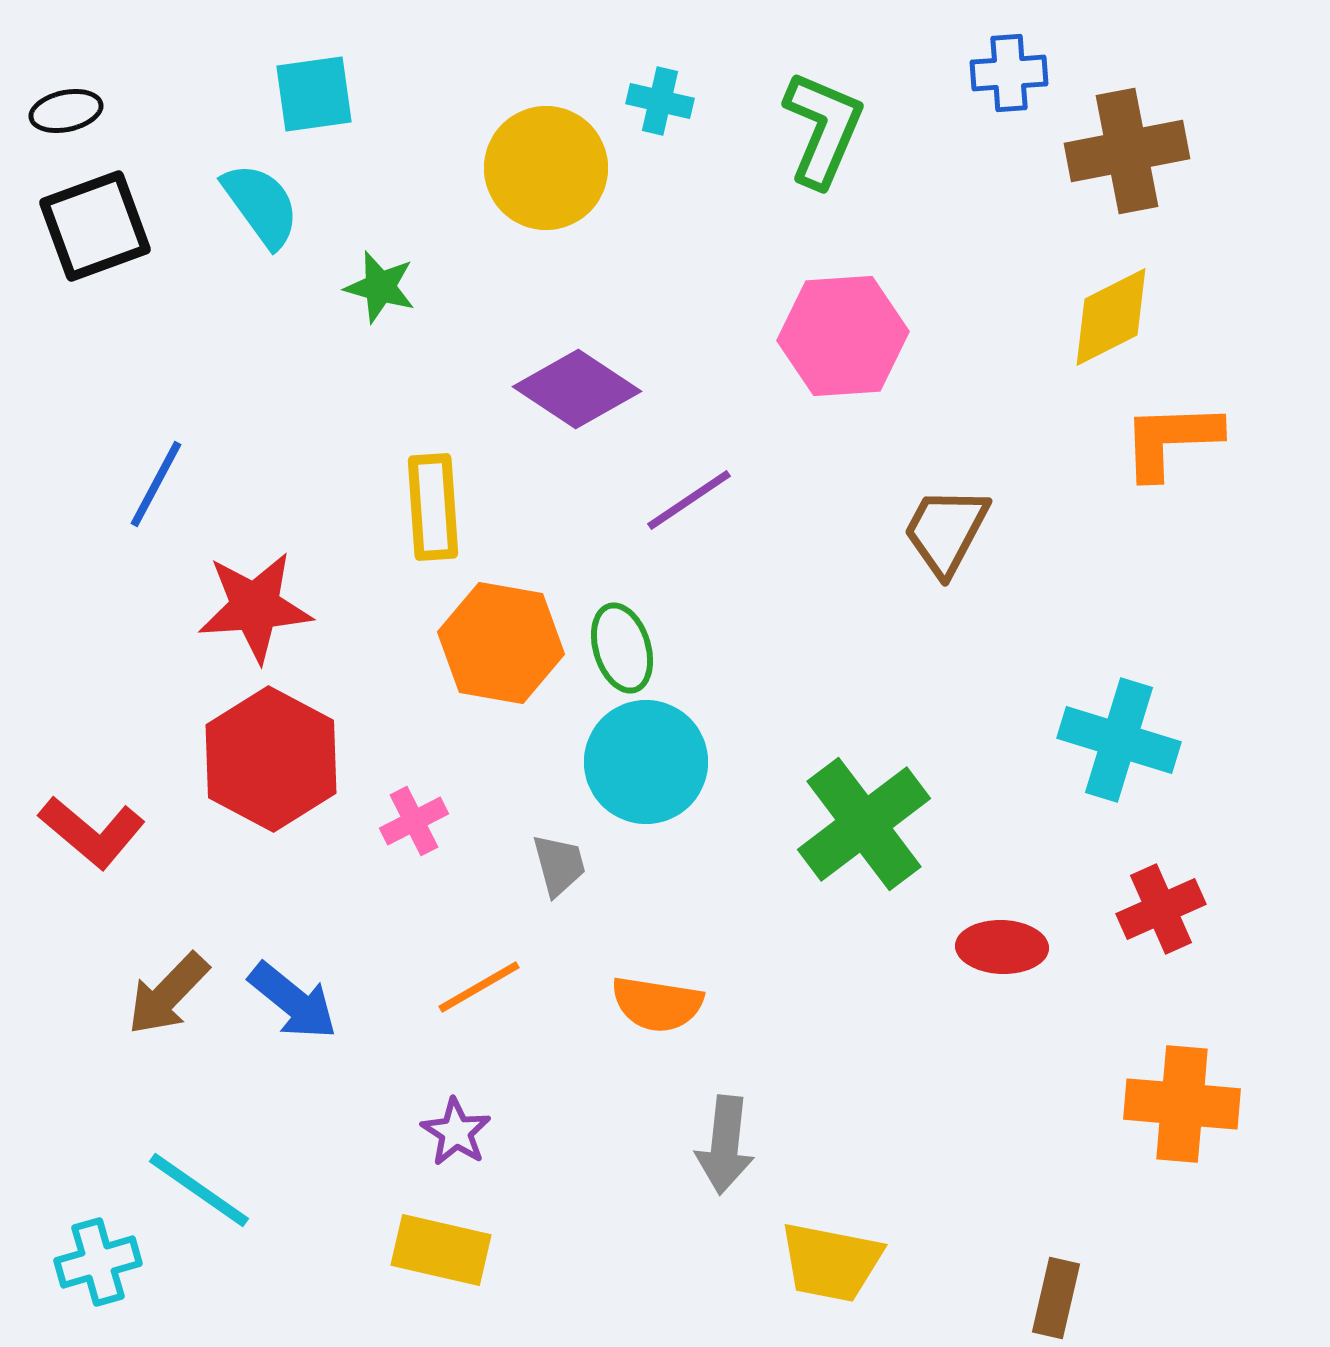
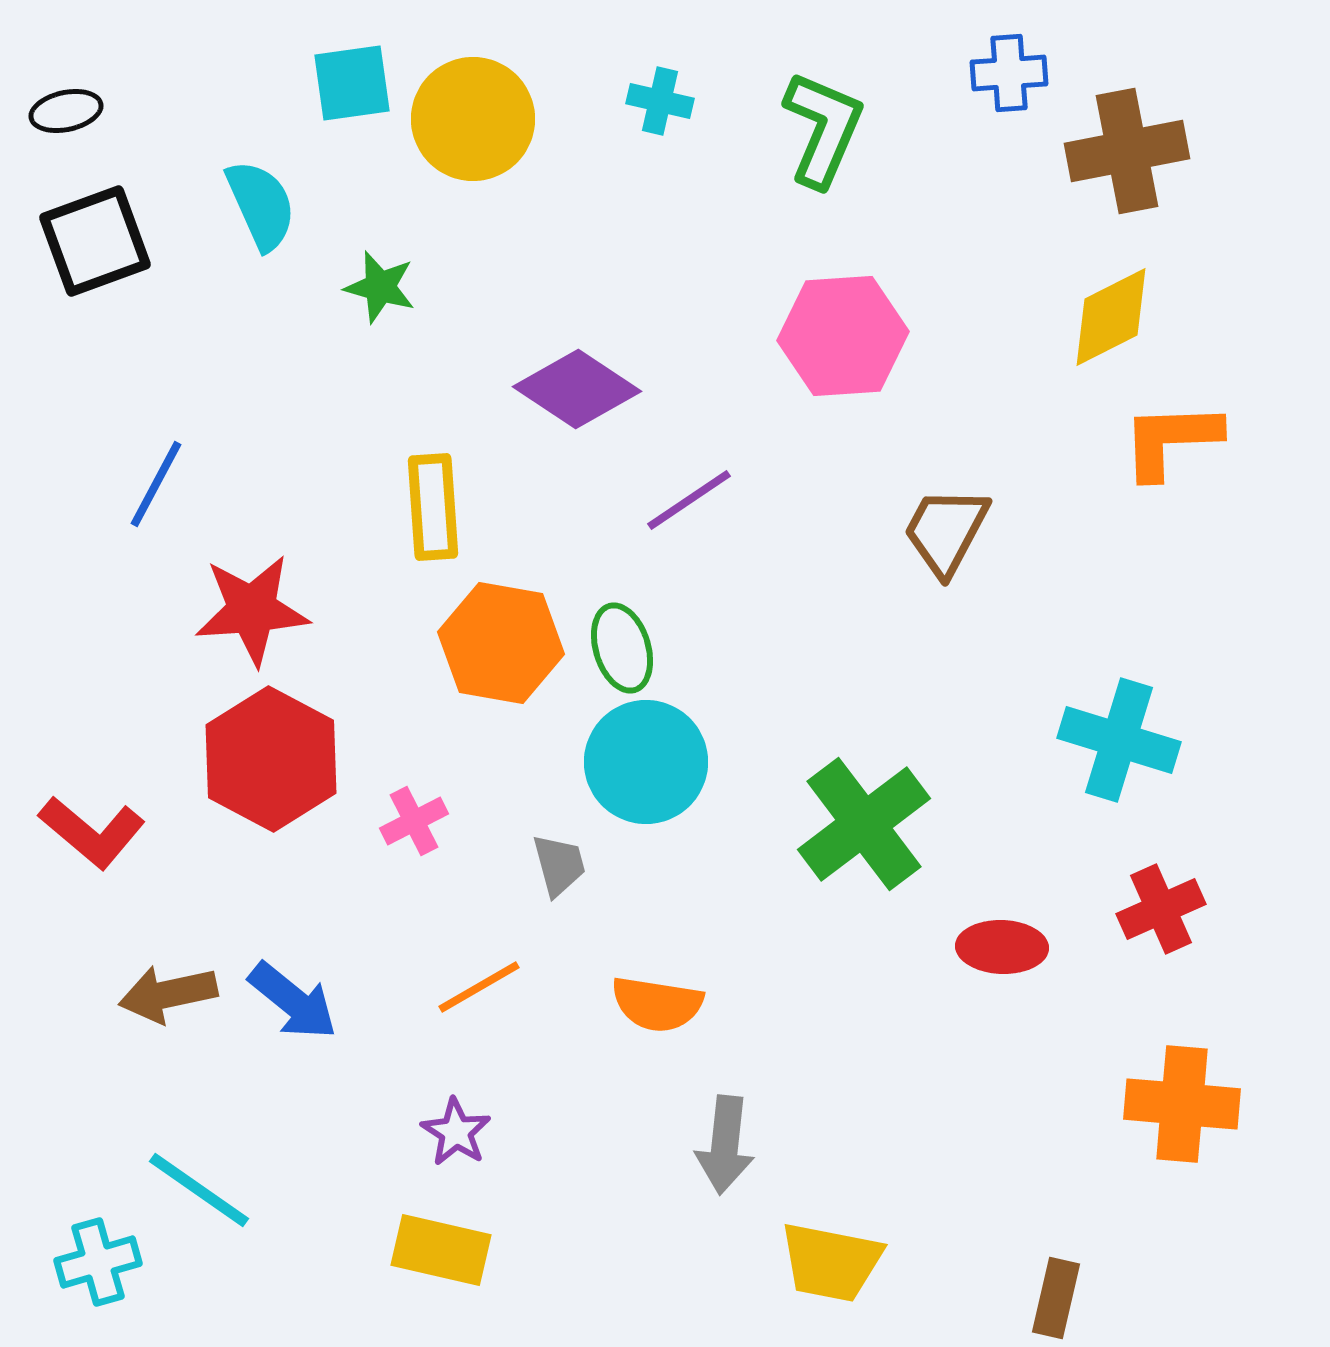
cyan square at (314, 94): moved 38 px right, 11 px up
yellow circle at (546, 168): moved 73 px left, 49 px up
cyan semicircle at (261, 205): rotated 12 degrees clockwise
black square at (95, 226): moved 15 px down
red star at (255, 607): moved 3 px left, 3 px down
brown arrow at (168, 994): rotated 34 degrees clockwise
